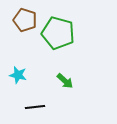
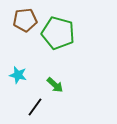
brown pentagon: rotated 25 degrees counterclockwise
green arrow: moved 10 px left, 4 px down
black line: rotated 48 degrees counterclockwise
